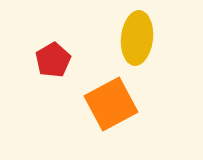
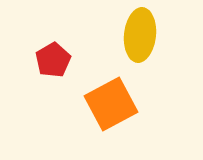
yellow ellipse: moved 3 px right, 3 px up
